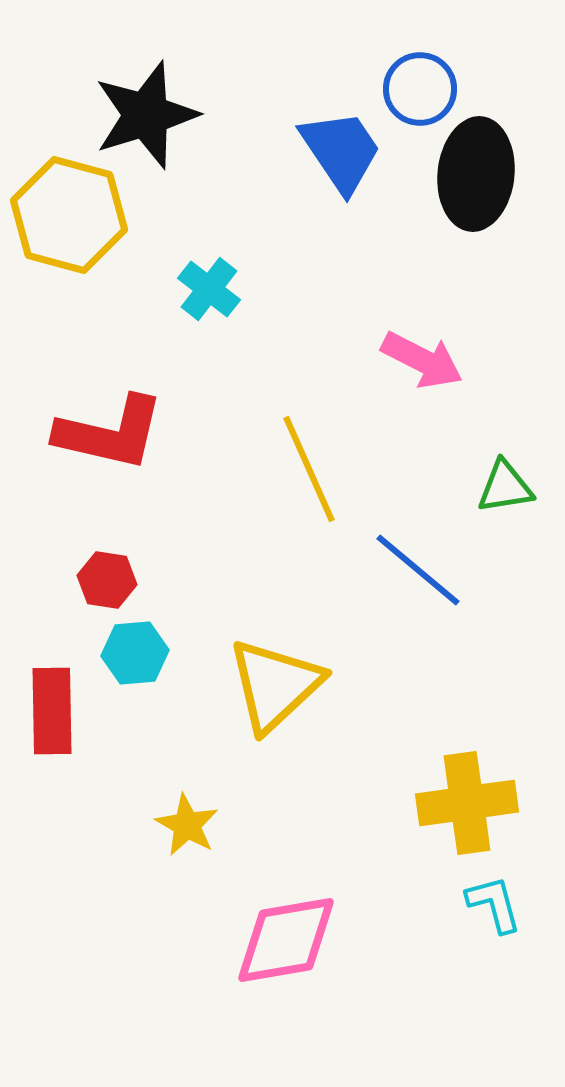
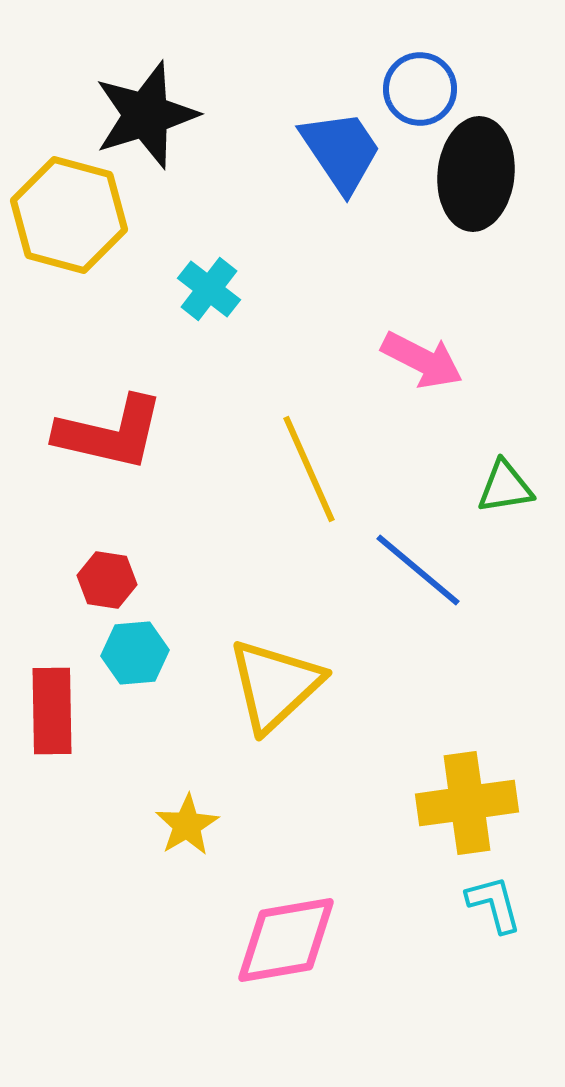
yellow star: rotated 12 degrees clockwise
